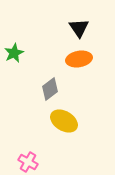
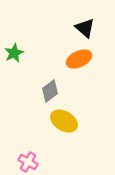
black triangle: moved 6 px right; rotated 15 degrees counterclockwise
orange ellipse: rotated 15 degrees counterclockwise
gray diamond: moved 2 px down
